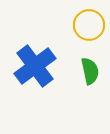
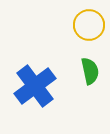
blue cross: moved 20 px down
